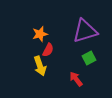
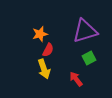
yellow arrow: moved 4 px right, 3 px down
